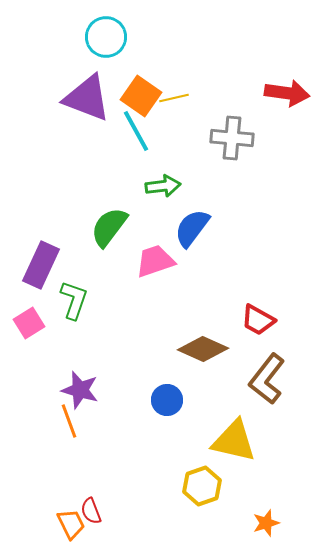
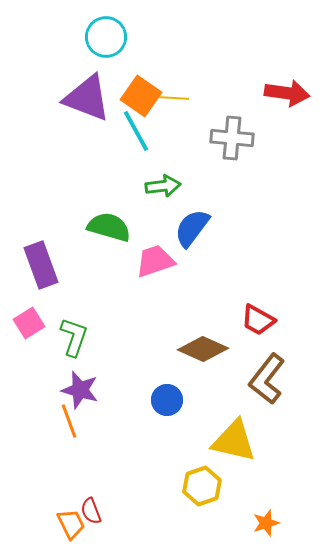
yellow line: rotated 16 degrees clockwise
green semicircle: rotated 69 degrees clockwise
purple rectangle: rotated 45 degrees counterclockwise
green L-shape: moved 37 px down
